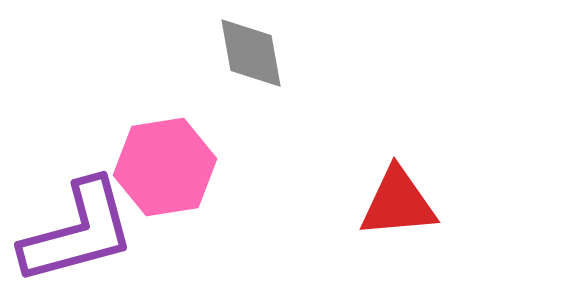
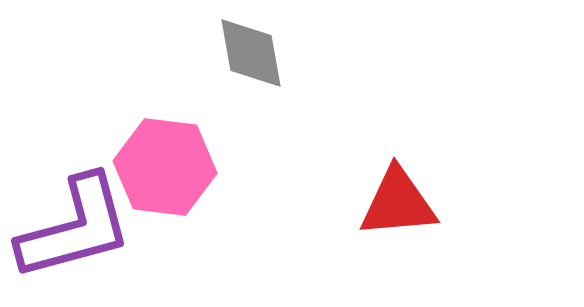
pink hexagon: rotated 16 degrees clockwise
purple L-shape: moved 3 px left, 4 px up
